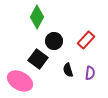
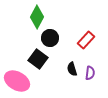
black circle: moved 4 px left, 3 px up
black semicircle: moved 4 px right, 1 px up
pink ellipse: moved 3 px left
